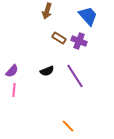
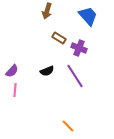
purple cross: moved 7 px down
pink line: moved 1 px right
